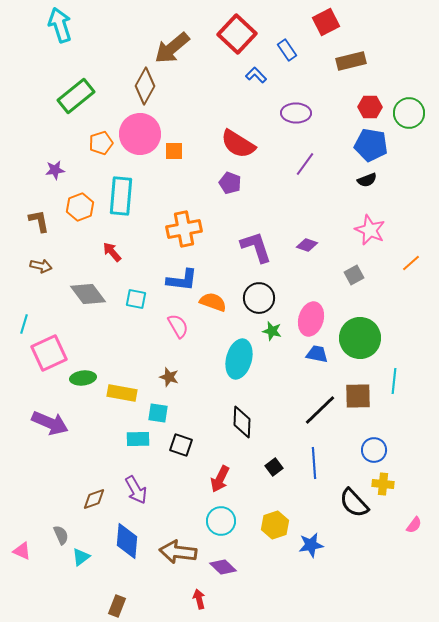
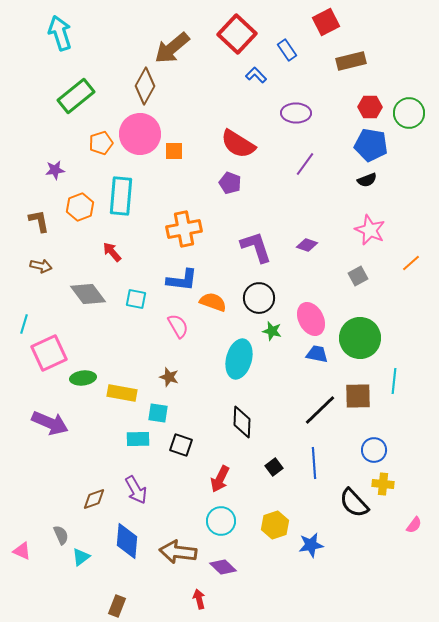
cyan arrow at (60, 25): moved 8 px down
gray square at (354, 275): moved 4 px right, 1 px down
pink ellipse at (311, 319): rotated 44 degrees counterclockwise
